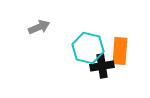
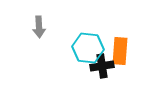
gray arrow: rotated 110 degrees clockwise
cyan hexagon: rotated 8 degrees counterclockwise
